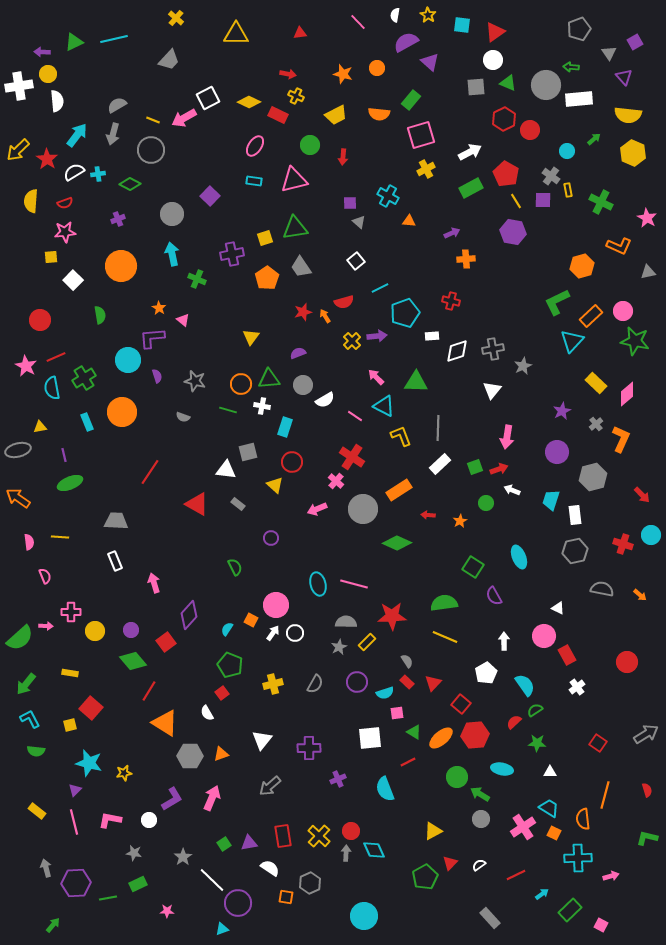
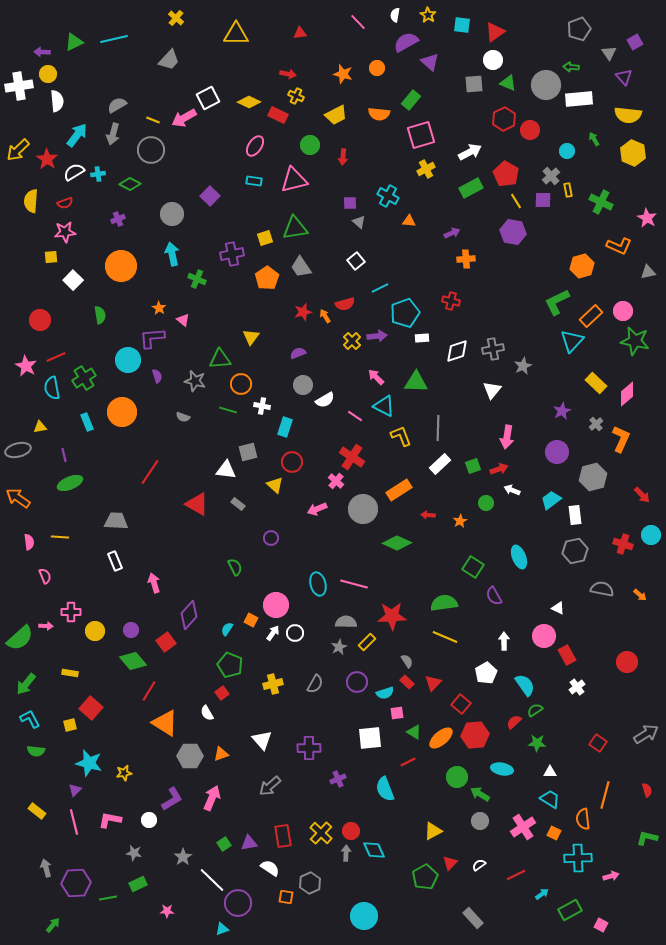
gray square at (476, 87): moved 2 px left, 3 px up
green arrow at (594, 139): rotated 80 degrees counterclockwise
gray cross at (551, 176): rotated 12 degrees clockwise
red semicircle at (344, 302): moved 1 px right, 2 px down
white rectangle at (432, 336): moved 10 px left, 2 px down
green triangle at (269, 379): moved 49 px left, 20 px up
green square at (475, 467): moved 2 px left, 1 px up
cyan trapezoid at (551, 500): rotated 35 degrees clockwise
white triangle at (262, 740): rotated 20 degrees counterclockwise
cyan trapezoid at (549, 808): moved 1 px right, 9 px up
gray circle at (481, 819): moved 1 px left, 2 px down
yellow cross at (319, 836): moved 2 px right, 3 px up
green rectangle at (570, 910): rotated 15 degrees clockwise
gray rectangle at (490, 918): moved 17 px left
